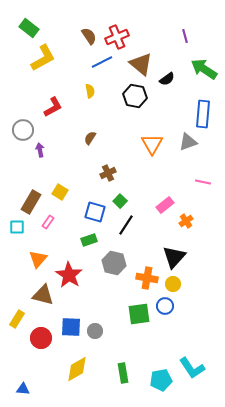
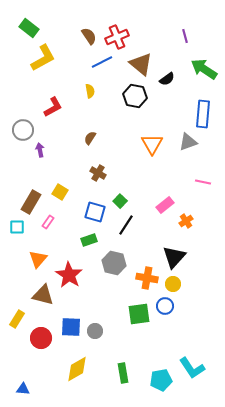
brown cross at (108, 173): moved 10 px left; rotated 35 degrees counterclockwise
